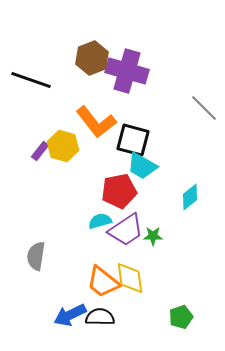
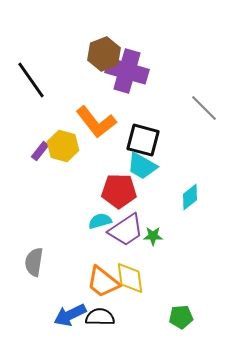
brown hexagon: moved 12 px right, 4 px up
black line: rotated 36 degrees clockwise
black square: moved 10 px right
red pentagon: rotated 12 degrees clockwise
gray semicircle: moved 2 px left, 6 px down
green pentagon: rotated 15 degrees clockwise
